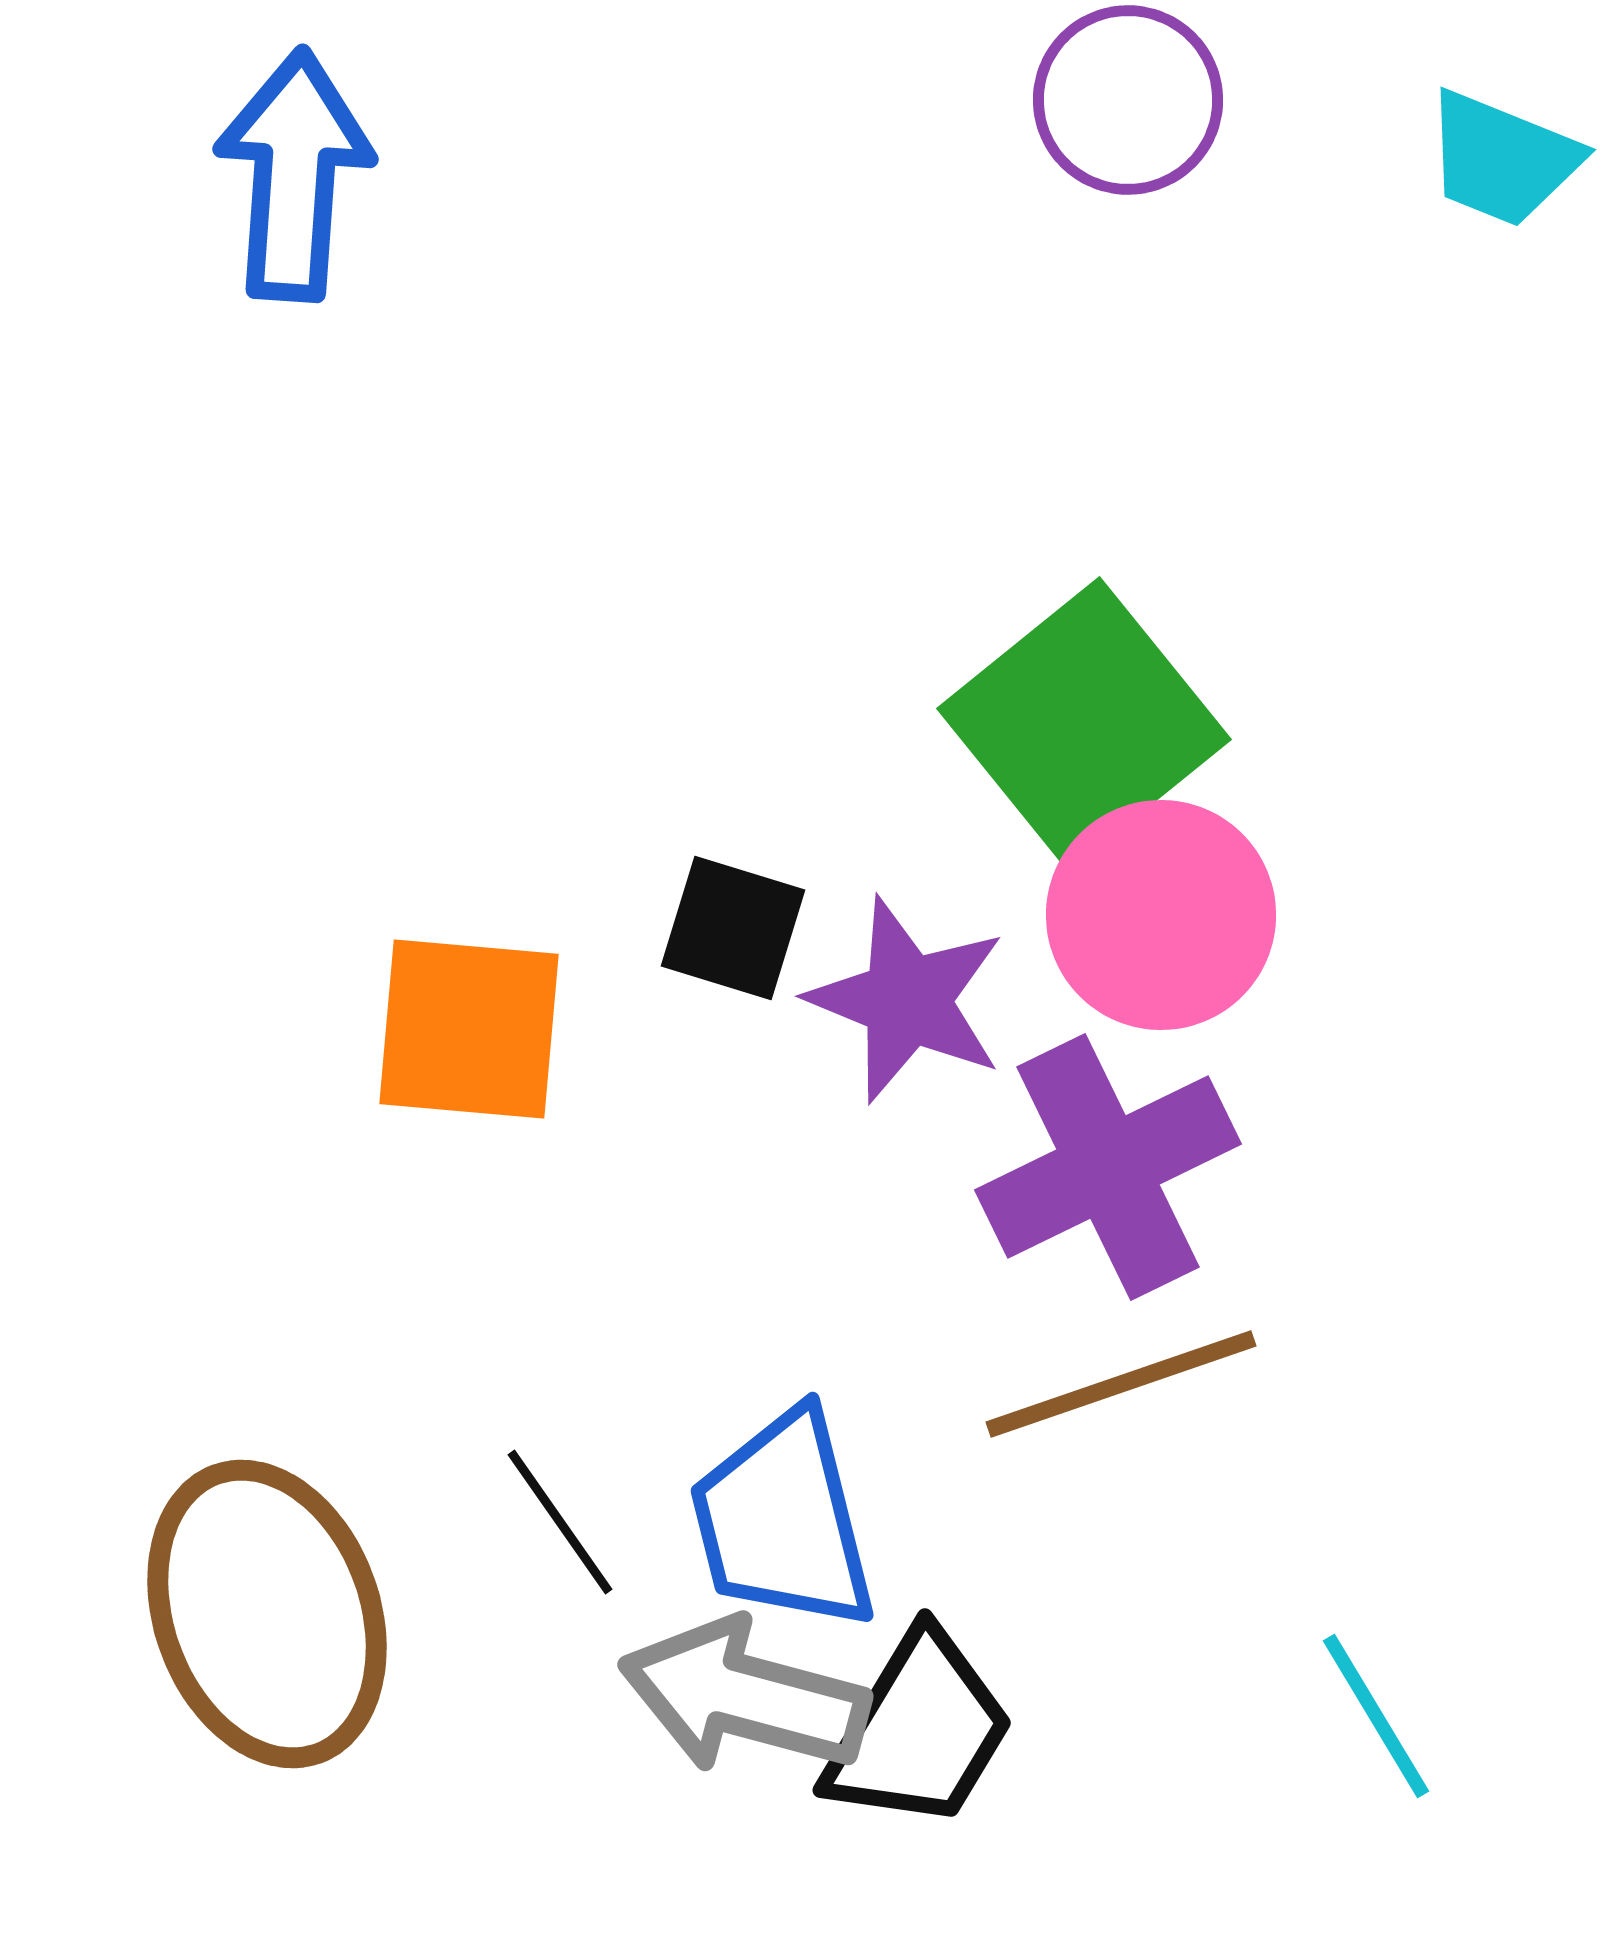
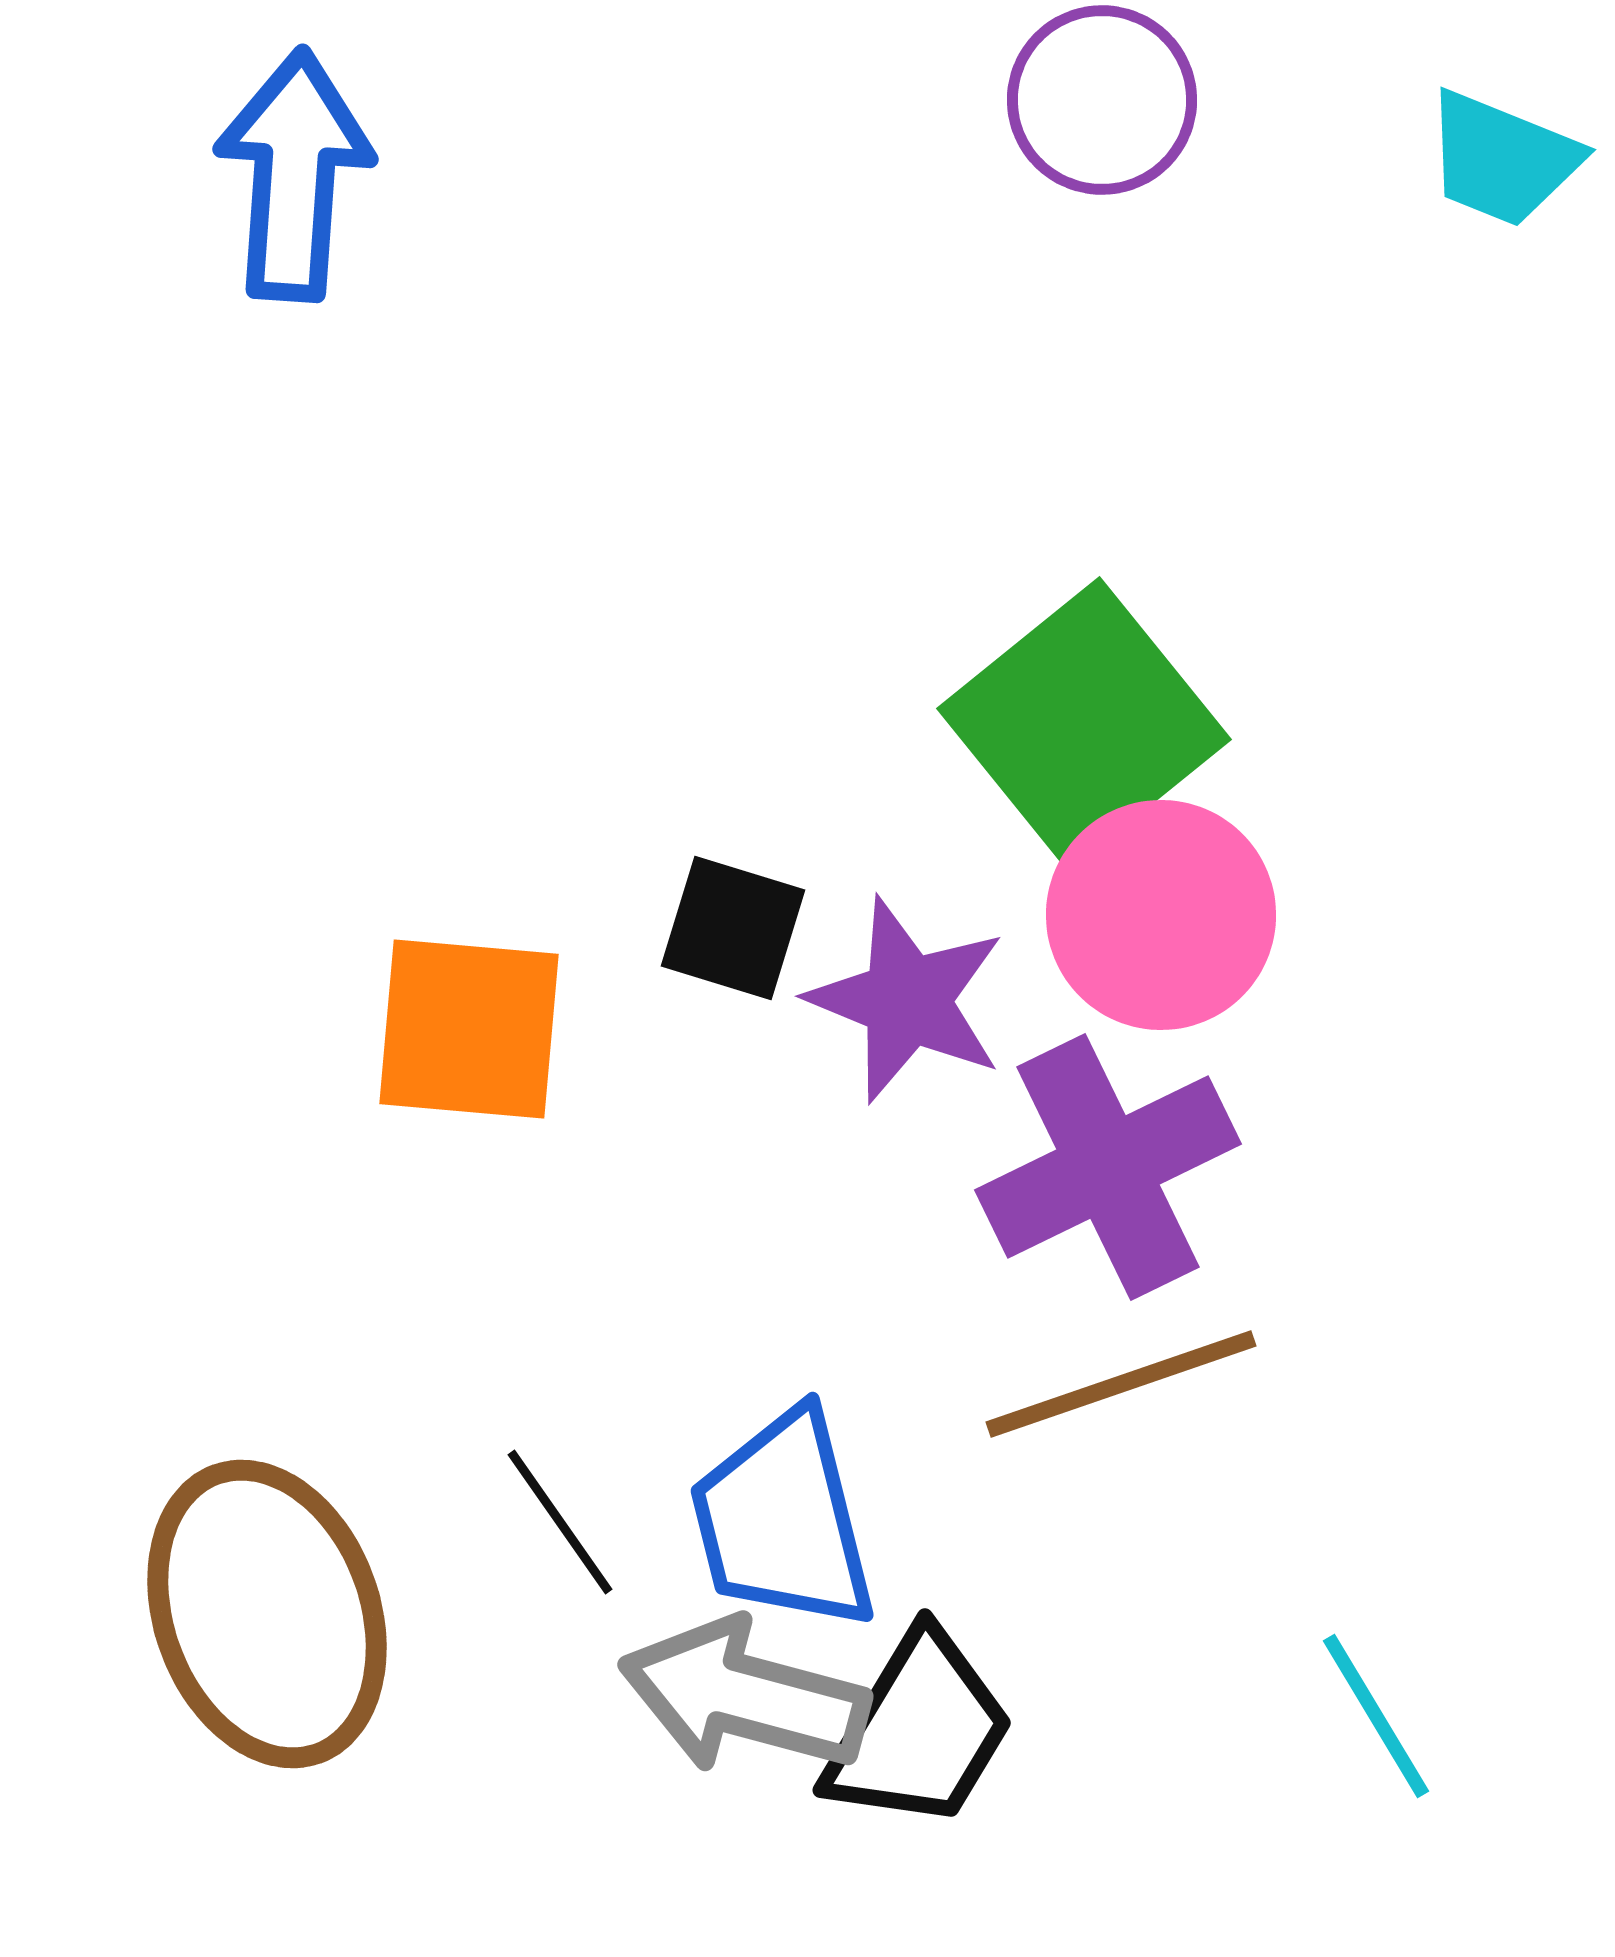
purple circle: moved 26 px left
